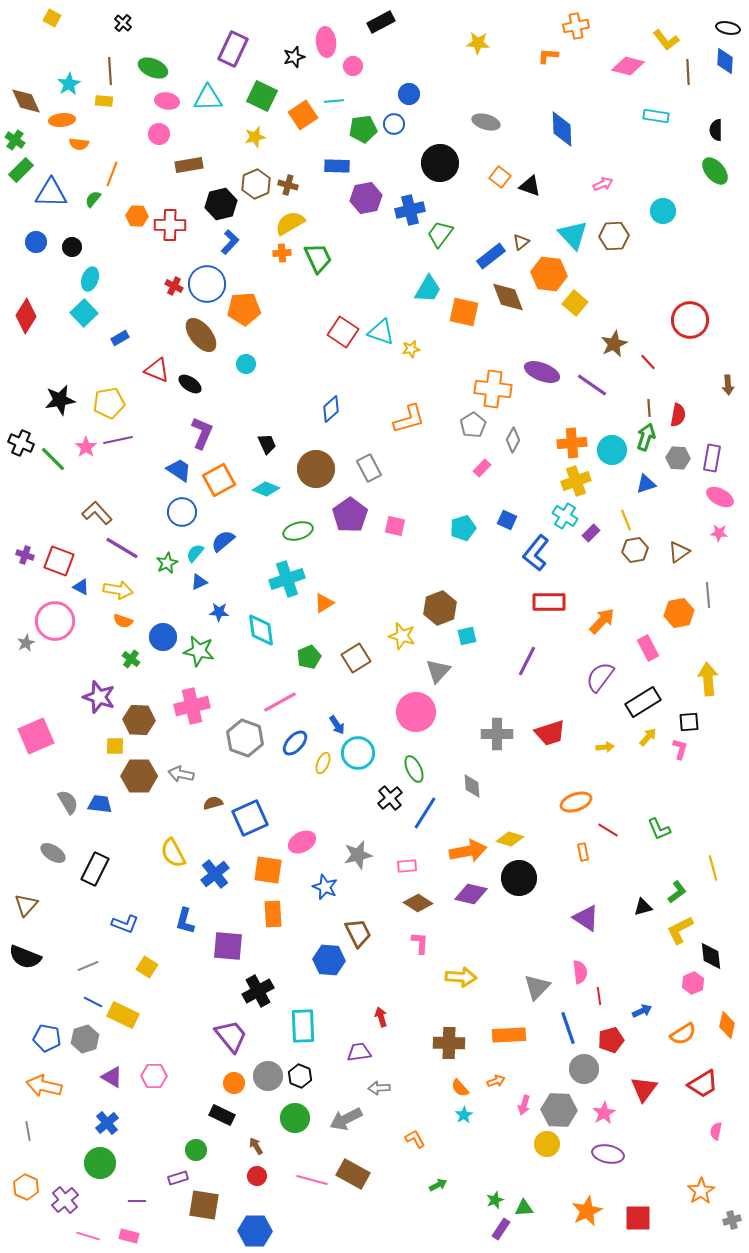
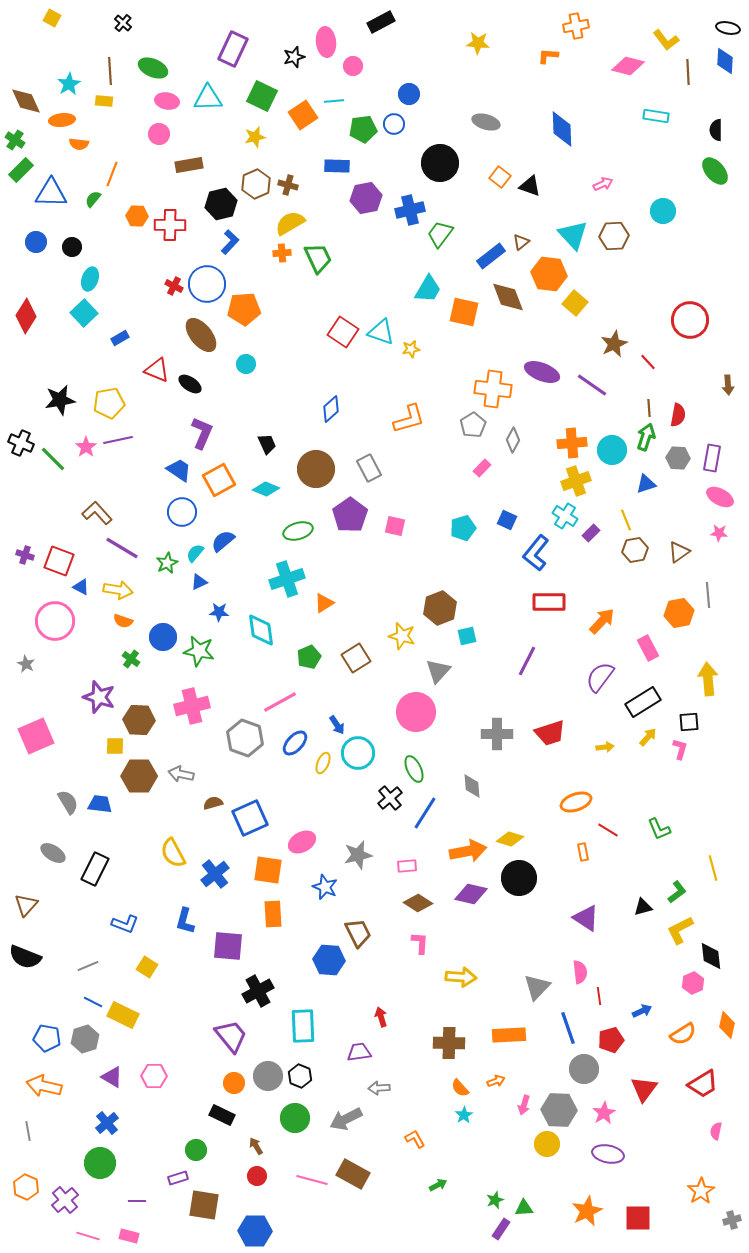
gray star at (26, 643): moved 21 px down; rotated 18 degrees counterclockwise
